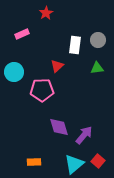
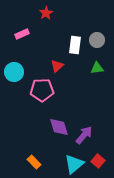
gray circle: moved 1 px left
orange rectangle: rotated 48 degrees clockwise
